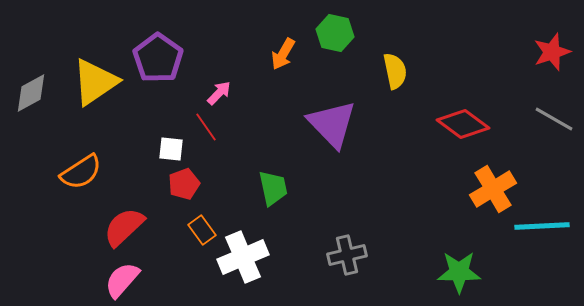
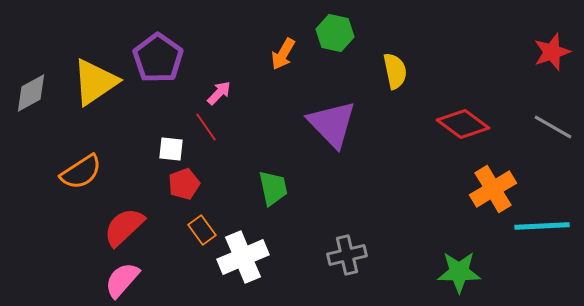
gray line: moved 1 px left, 8 px down
